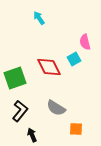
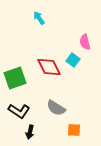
cyan square: moved 1 px left, 1 px down; rotated 24 degrees counterclockwise
black L-shape: moved 1 px left; rotated 85 degrees clockwise
orange square: moved 2 px left, 1 px down
black arrow: moved 2 px left, 3 px up; rotated 144 degrees counterclockwise
